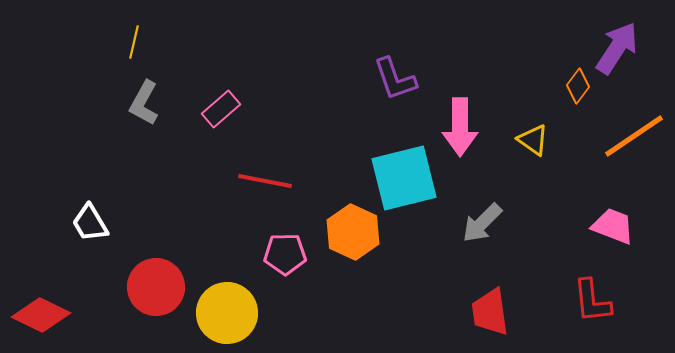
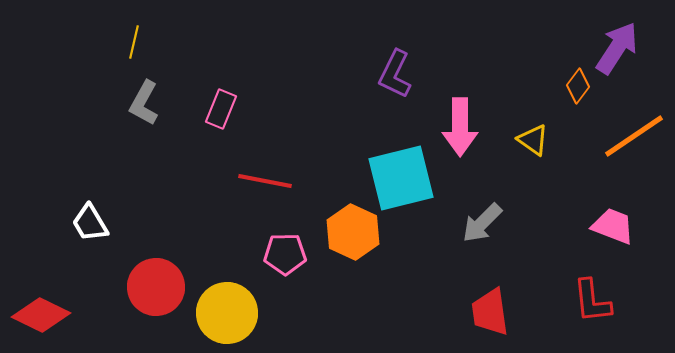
purple L-shape: moved 5 px up; rotated 45 degrees clockwise
pink rectangle: rotated 27 degrees counterclockwise
cyan square: moved 3 px left
